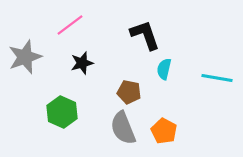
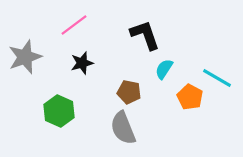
pink line: moved 4 px right
cyan semicircle: rotated 20 degrees clockwise
cyan line: rotated 20 degrees clockwise
green hexagon: moved 3 px left, 1 px up
orange pentagon: moved 26 px right, 34 px up
